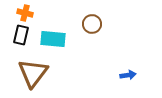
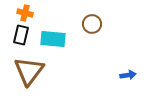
brown triangle: moved 4 px left, 2 px up
